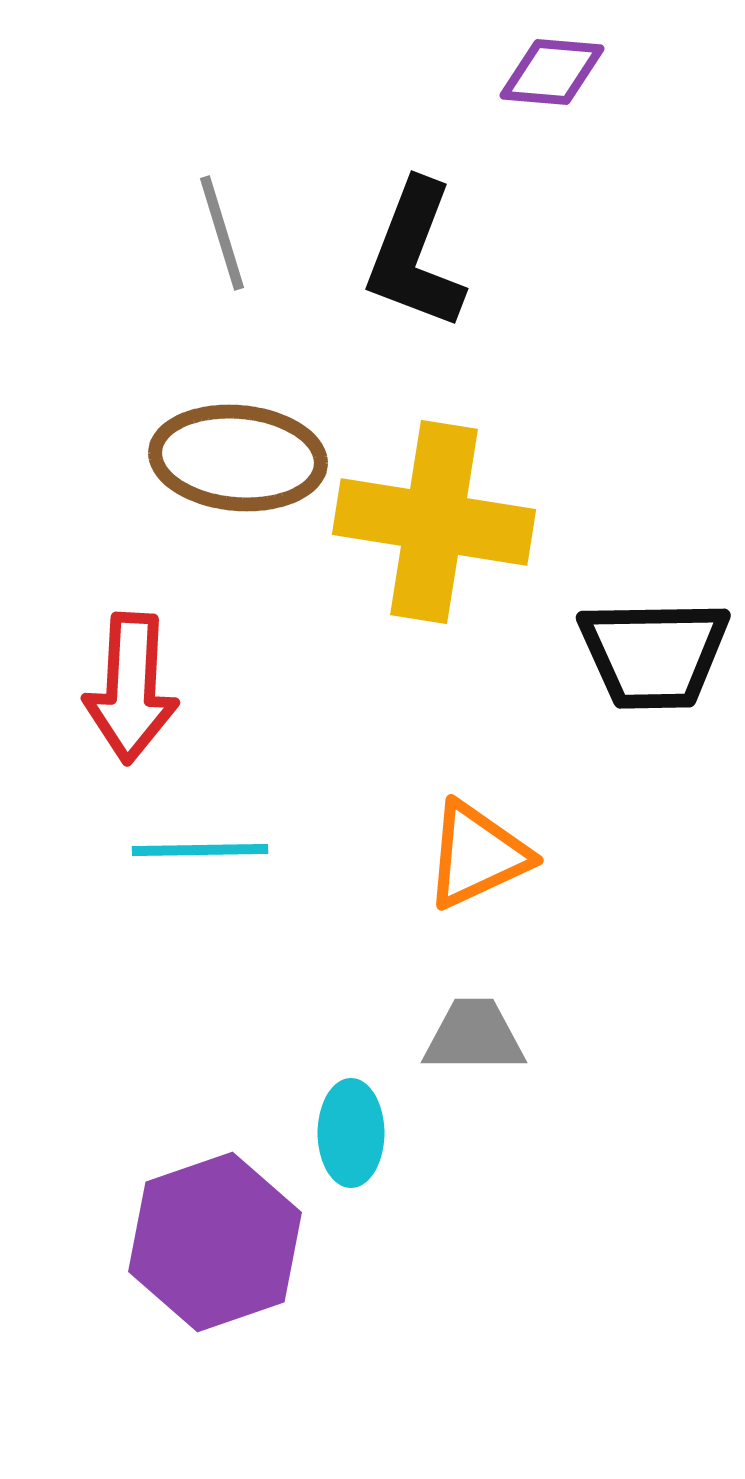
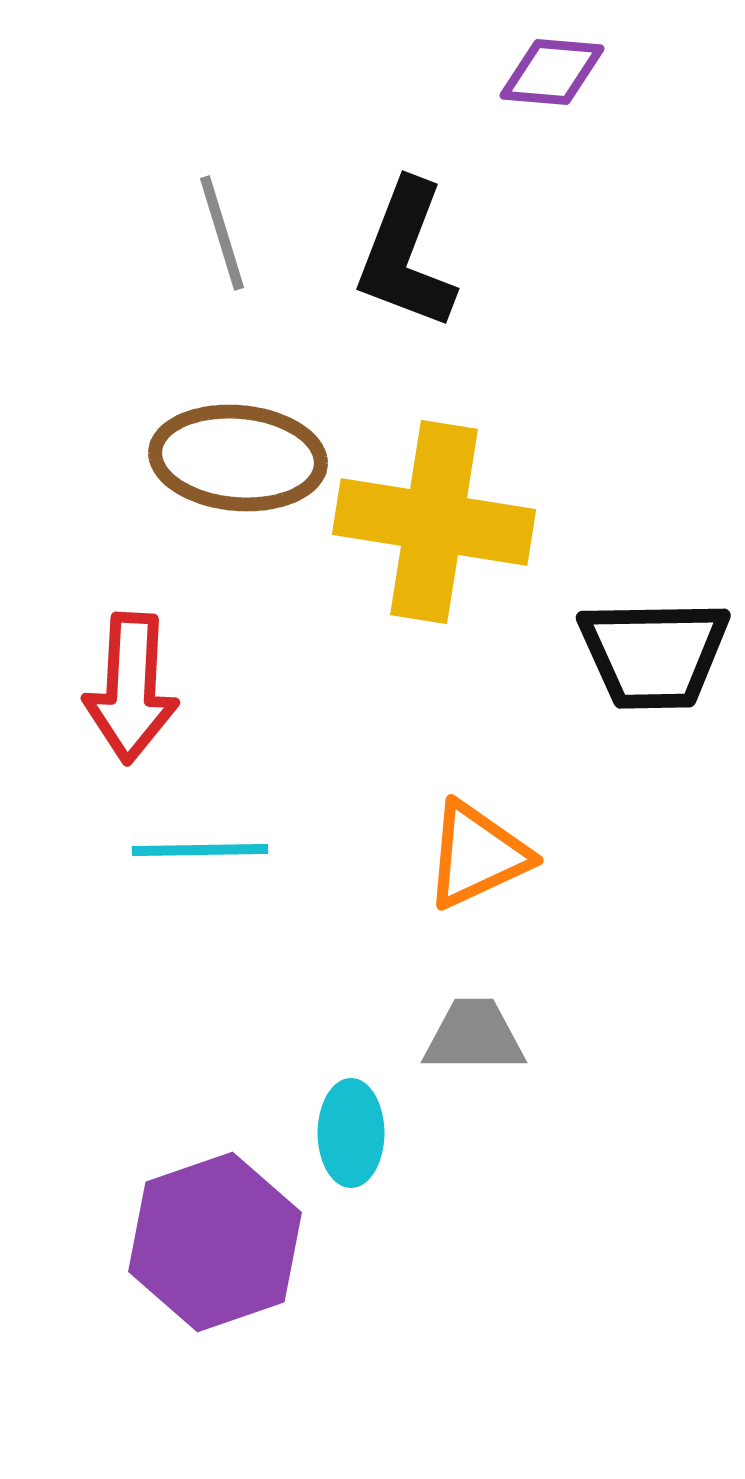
black L-shape: moved 9 px left
